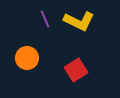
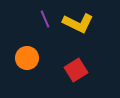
yellow L-shape: moved 1 px left, 2 px down
